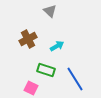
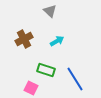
brown cross: moved 4 px left
cyan arrow: moved 5 px up
